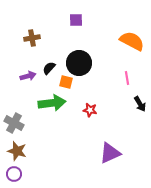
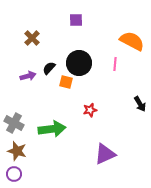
brown cross: rotated 35 degrees counterclockwise
pink line: moved 12 px left, 14 px up; rotated 16 degrees clockwise
green arrow: moved 26 px down
red star: rotated 24 degrees counterclockwise
purple triangle: moved 5 px left, 1 px down
